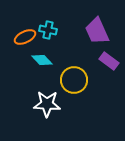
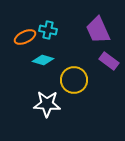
purple trapezoid: moved 1 px right, 1 px up
cyan diamond: moved 1 px right; rotated 30 degrees counterclockwise
